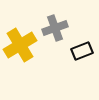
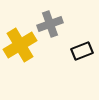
gray cross: moved 5 px left, 4 px up
